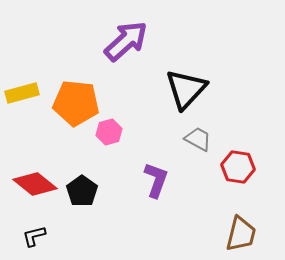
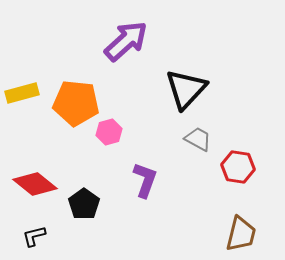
purple L-shape: moved 11 px left
black pentagon: moved 2 px right, 13 px down
